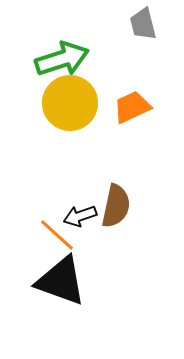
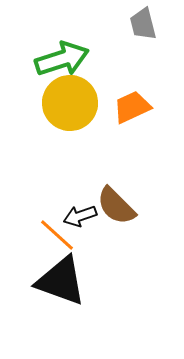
brown semicircle: rotated 123 degrees clockwise
